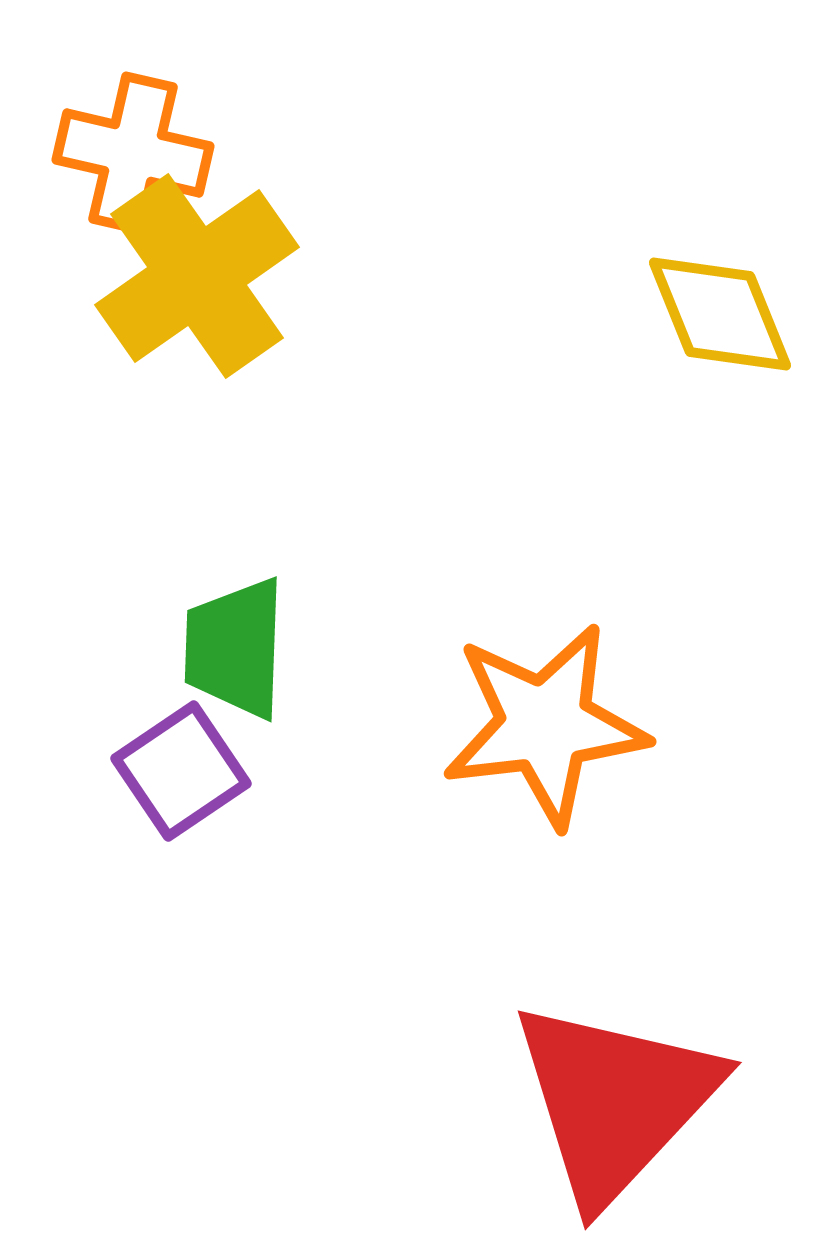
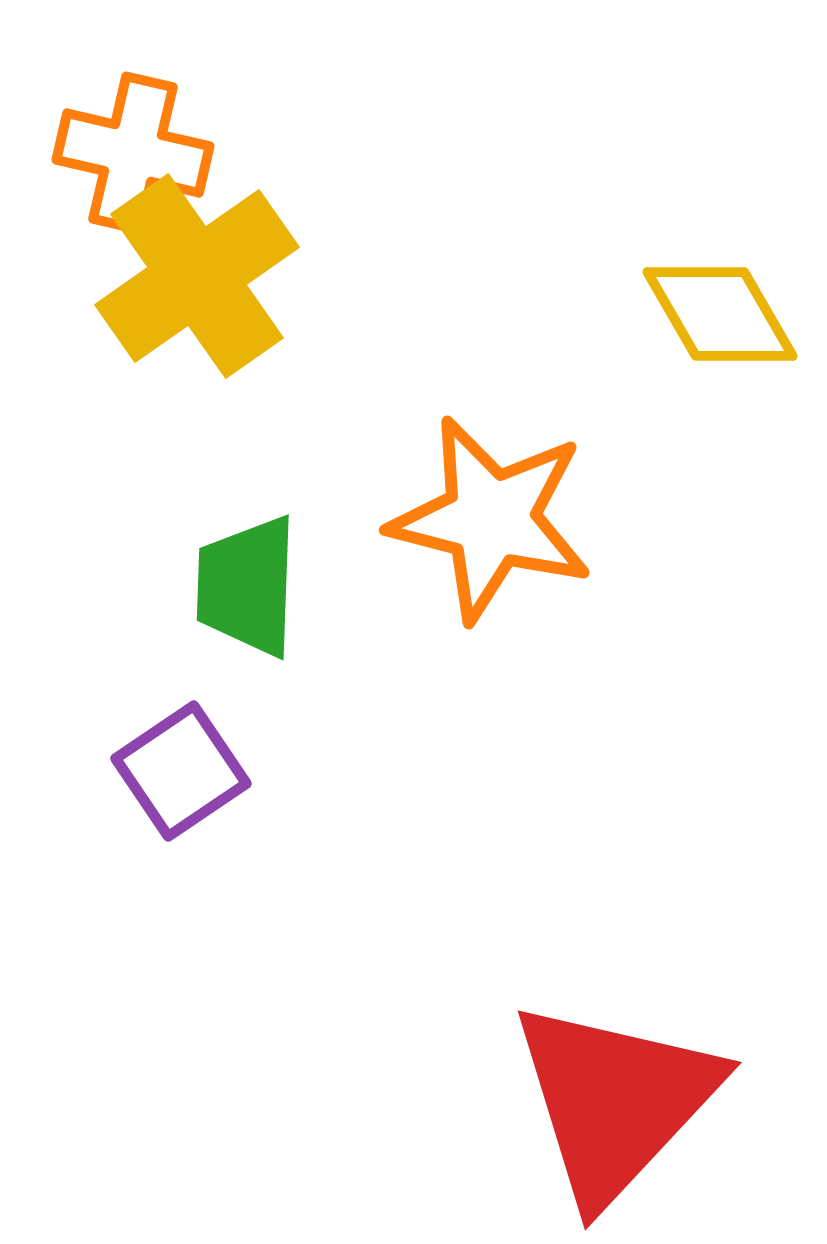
yellow diamond: rotated 8 degrees counterclockwise
green trapezoid: moved 12 px right, 62 px up
orange star: moved 54 px left, 206 px up; rotated 21 degrees clockwise
